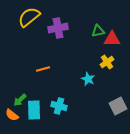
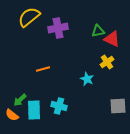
red triangle: rotated 24 degrees clockwise
cyan star: moved 1 px left
gray square: rotated 24 degrees clockwise
